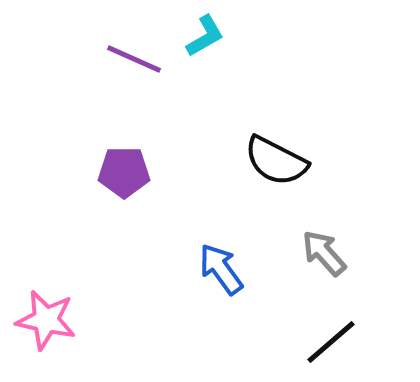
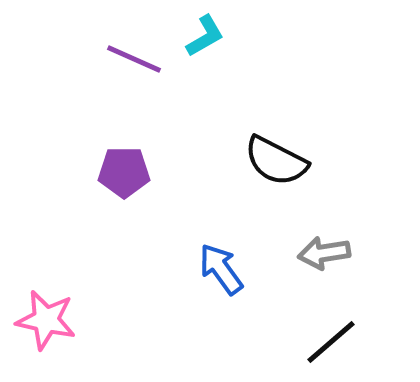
gray arrow: rotated 57 degrees counterclockwise
